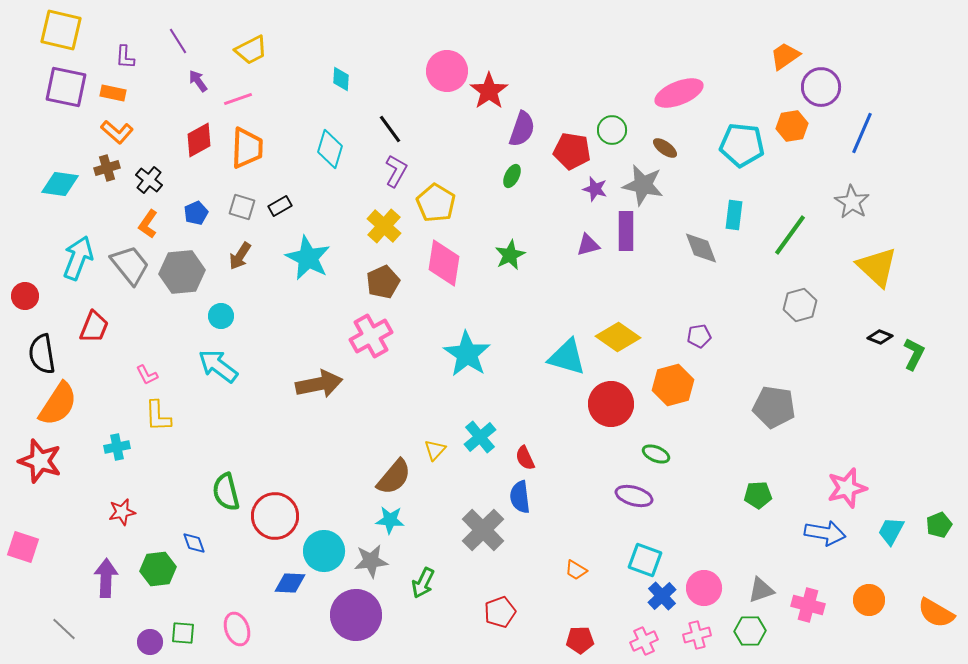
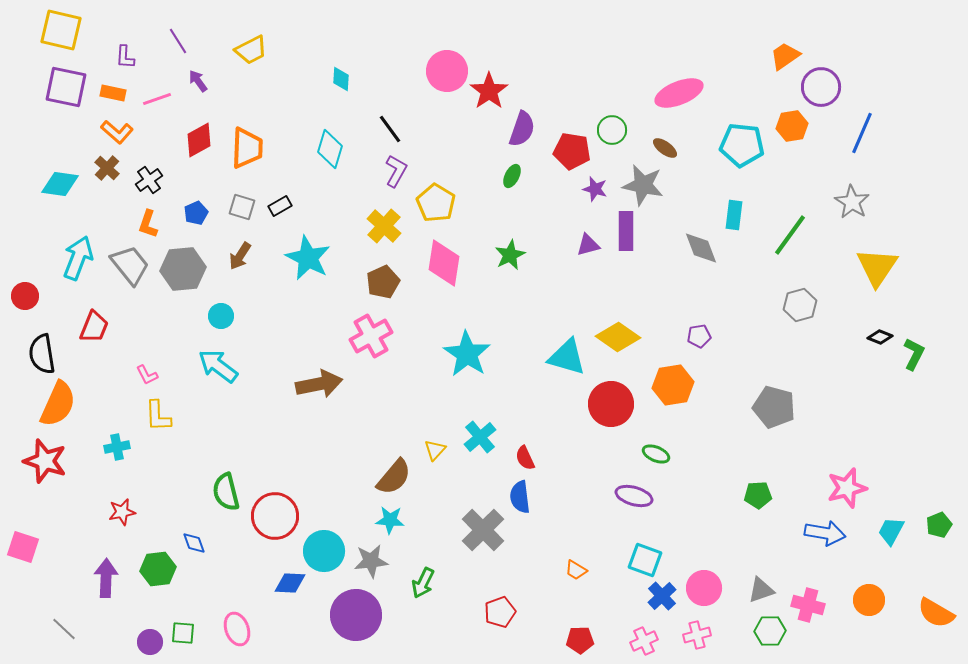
pink line at (238, 99): moved 81 px left
brown cross at (107, 168): rotated 30 degrees counterclockwise
black cross at (149, 180): rotated 16 degrees clockwise
orange L-shape at (148, 224): rotated 16 degrees counterclockwise
yellow triangle at (877, 267): rotated 21 degrees clockwise
gray hexagon at (182, 272): moved 1 px right, 3 px up
orange hexagon at (673, 385): rotated 6 degrees clockwise
orange semicircle at (58, 404): rotated 9 degrees counterclockwise
gray pentagon at (774, 407): rotated 6 degrees clockwise
red star at (40, 461): moved 5 px right
green hexagon at (750, 631): moved 20 px right
